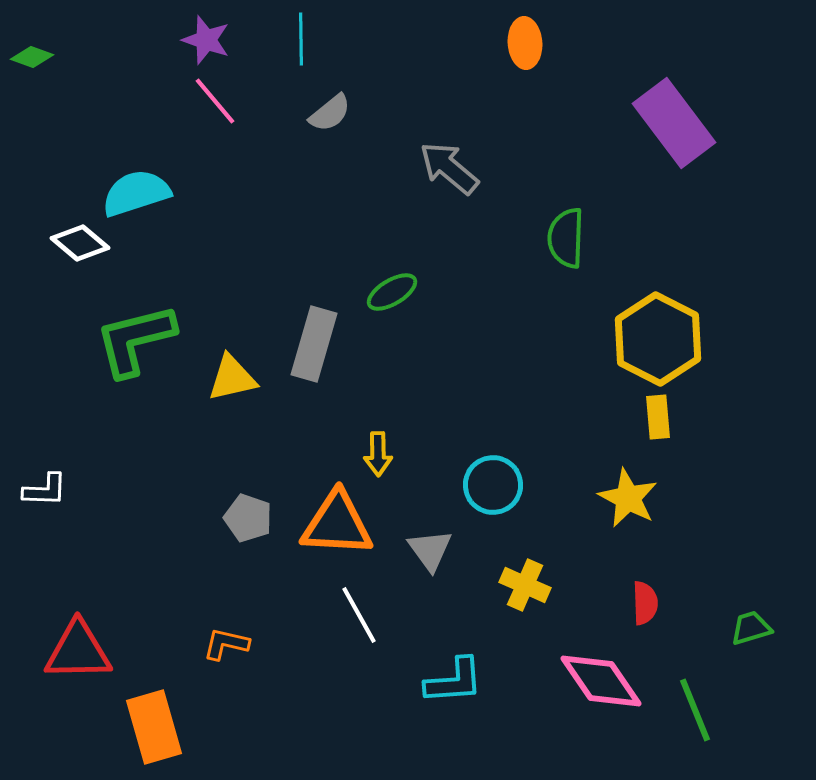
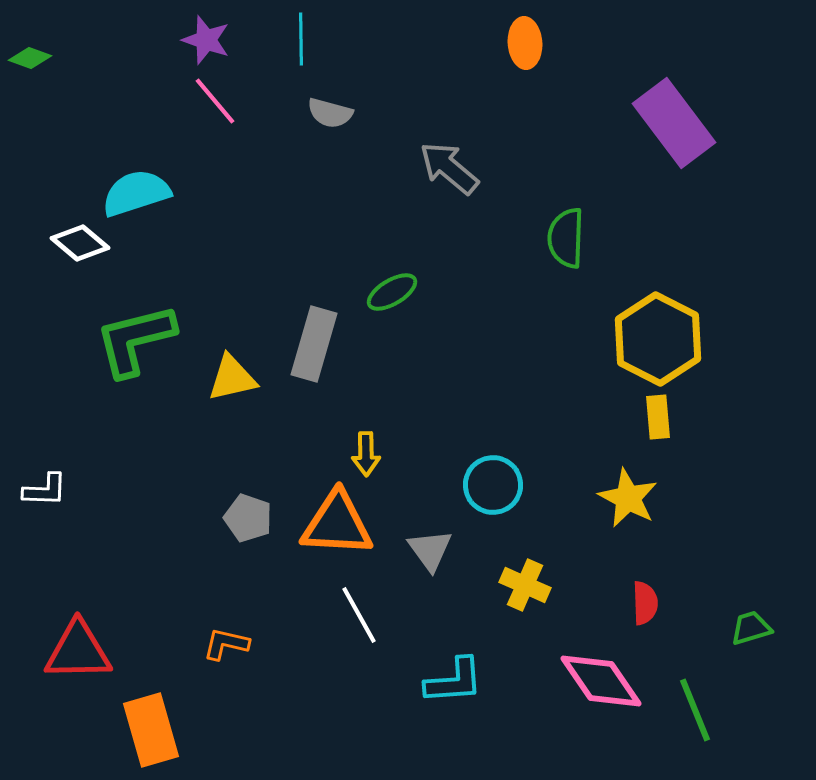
green diamond: moved 2 px left, 1 px down
gray semicircle: rotated 54 degrees clockwise
yellow arrow: moved 12 px left
orange rectangle: moved 3 px left, 3 px down
